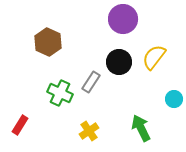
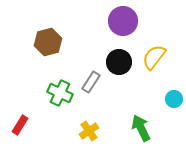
purple circle: moved 2 px down
brown hexagon: rotated 20 degrees clockwise
